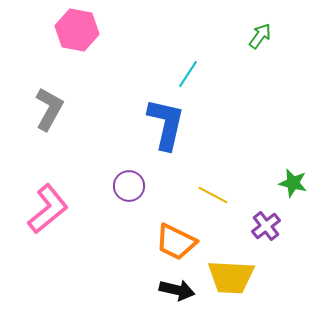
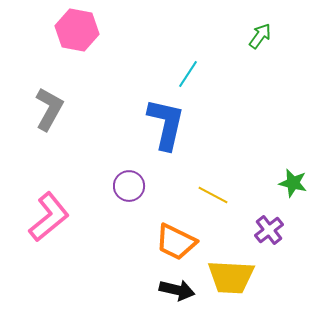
pink L-shape: moved 1 px right, 8 px down
purple cross: moved 3 px right, 4 px down
